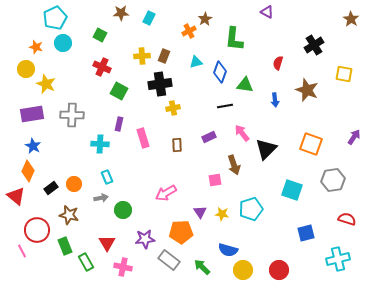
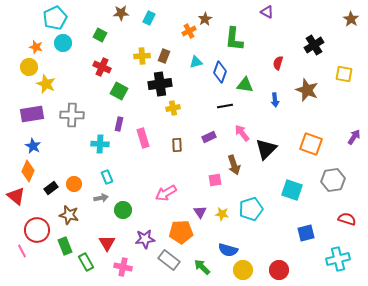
yellow circle at (26, 69): moved 3 px right, 2 px up
